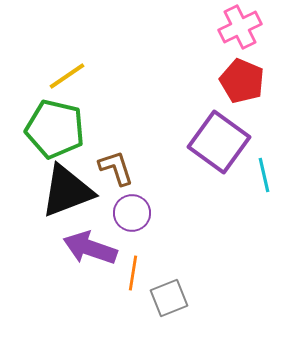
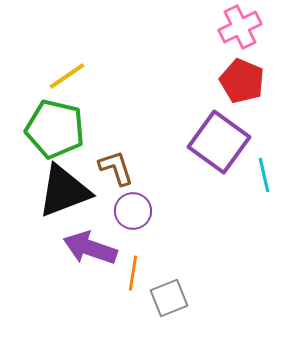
black triangle: moved 3 px left
purple circle: moved 1 px right, 2 px up
